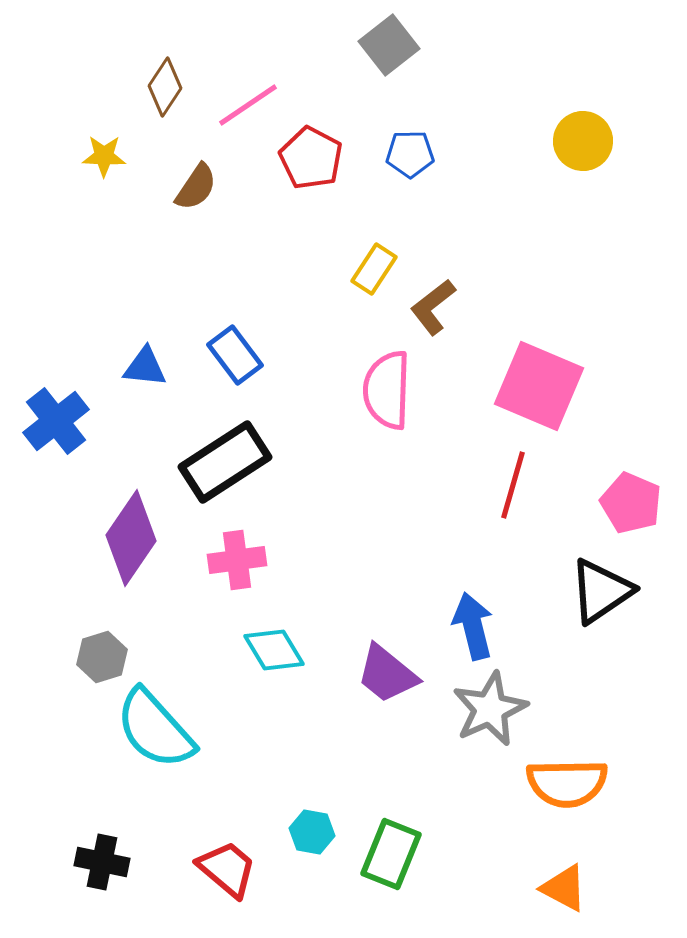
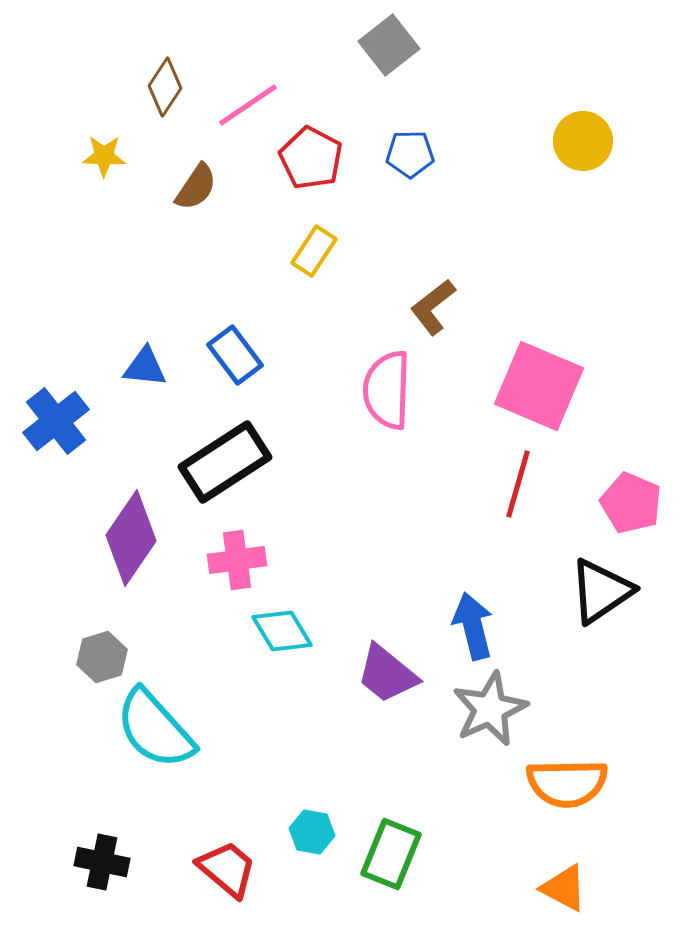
yellow rectangle: moved 60 px left, 18 px up
red line: moved 5 px right, 1 px up
cyan diamond: moved 8 px right, 19 px up
